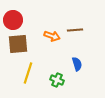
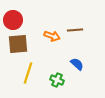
blue semicircle: rotated 32 degrees counterclockwise
